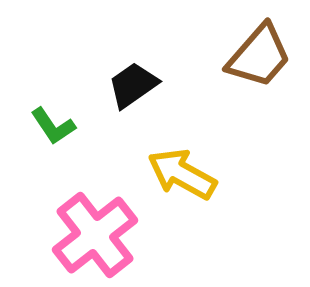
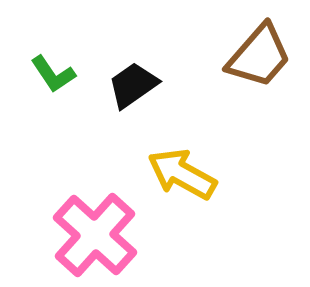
green L-shape: moved 52 px up
pink cross: rotated 10 degrees counterclockwise
